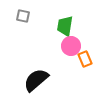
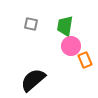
gray square: moved 8 px right, 8 px down
orange rectangle: moved 1 px down
black semicircle: moved 3 px left
